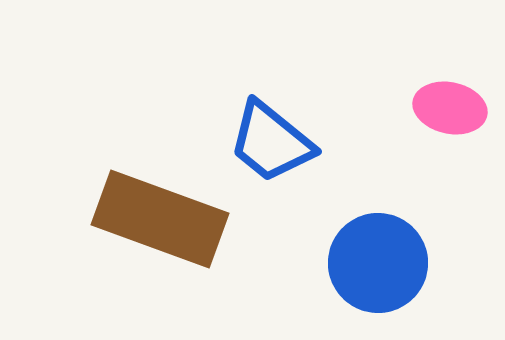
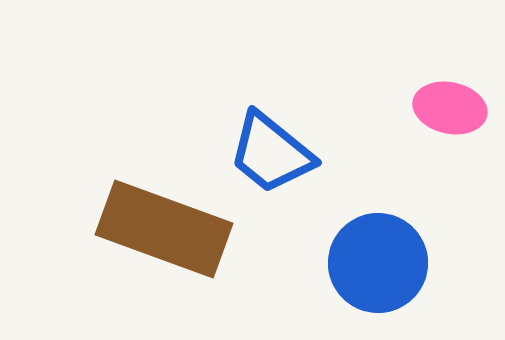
blue trapezoid: moved 11 px down
brown rectangle: moved 4 px right, 10 px down
